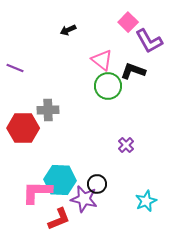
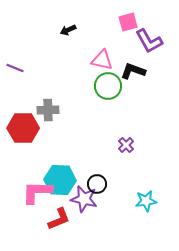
pink square: rotated 30 degrees clockwise
pink triangle: rotated 25 degrees counterclockwise
cyan star: rotated 15 degrees clockwise
